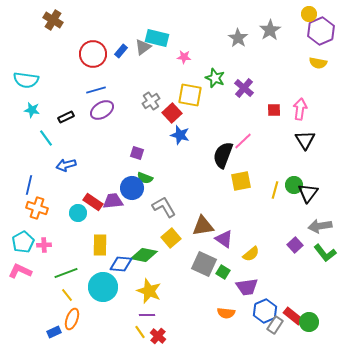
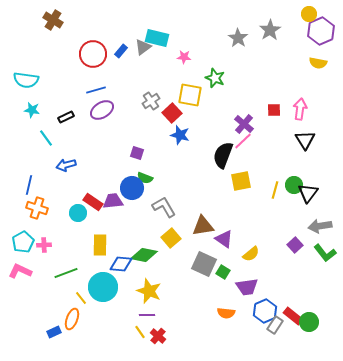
purple cross at (244, 88): moved 36 px down
yellow line at (67, 295): moved 14 px right, 3 px down
